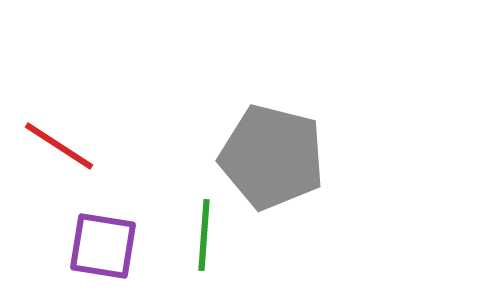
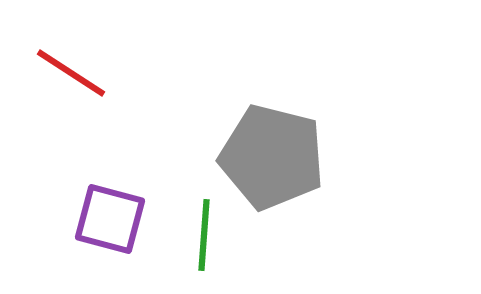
red line: moved 12 px right, 73 px up
purple square: moved 7 px right, 27 px up; rotated 6 degrees clockwise
